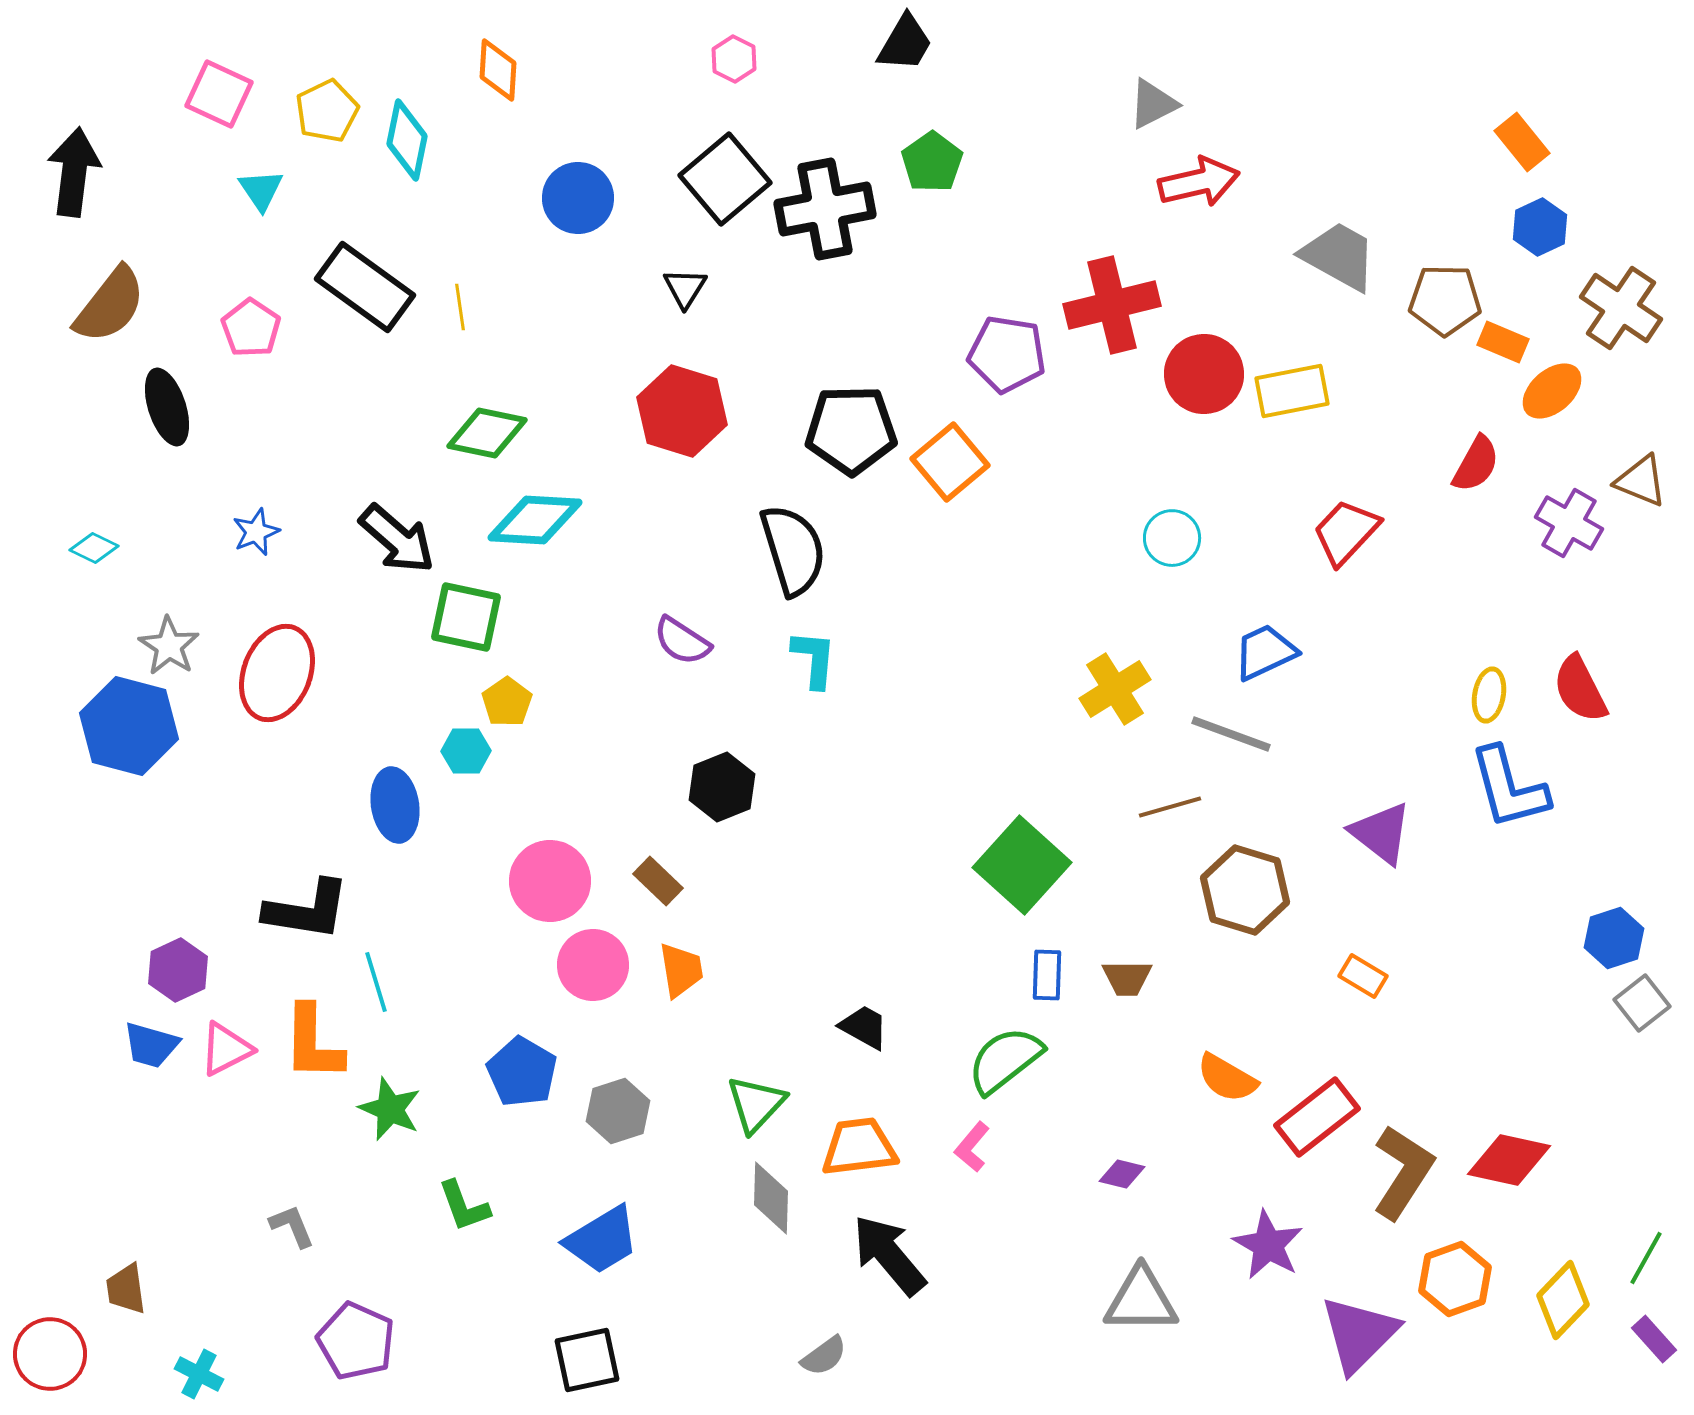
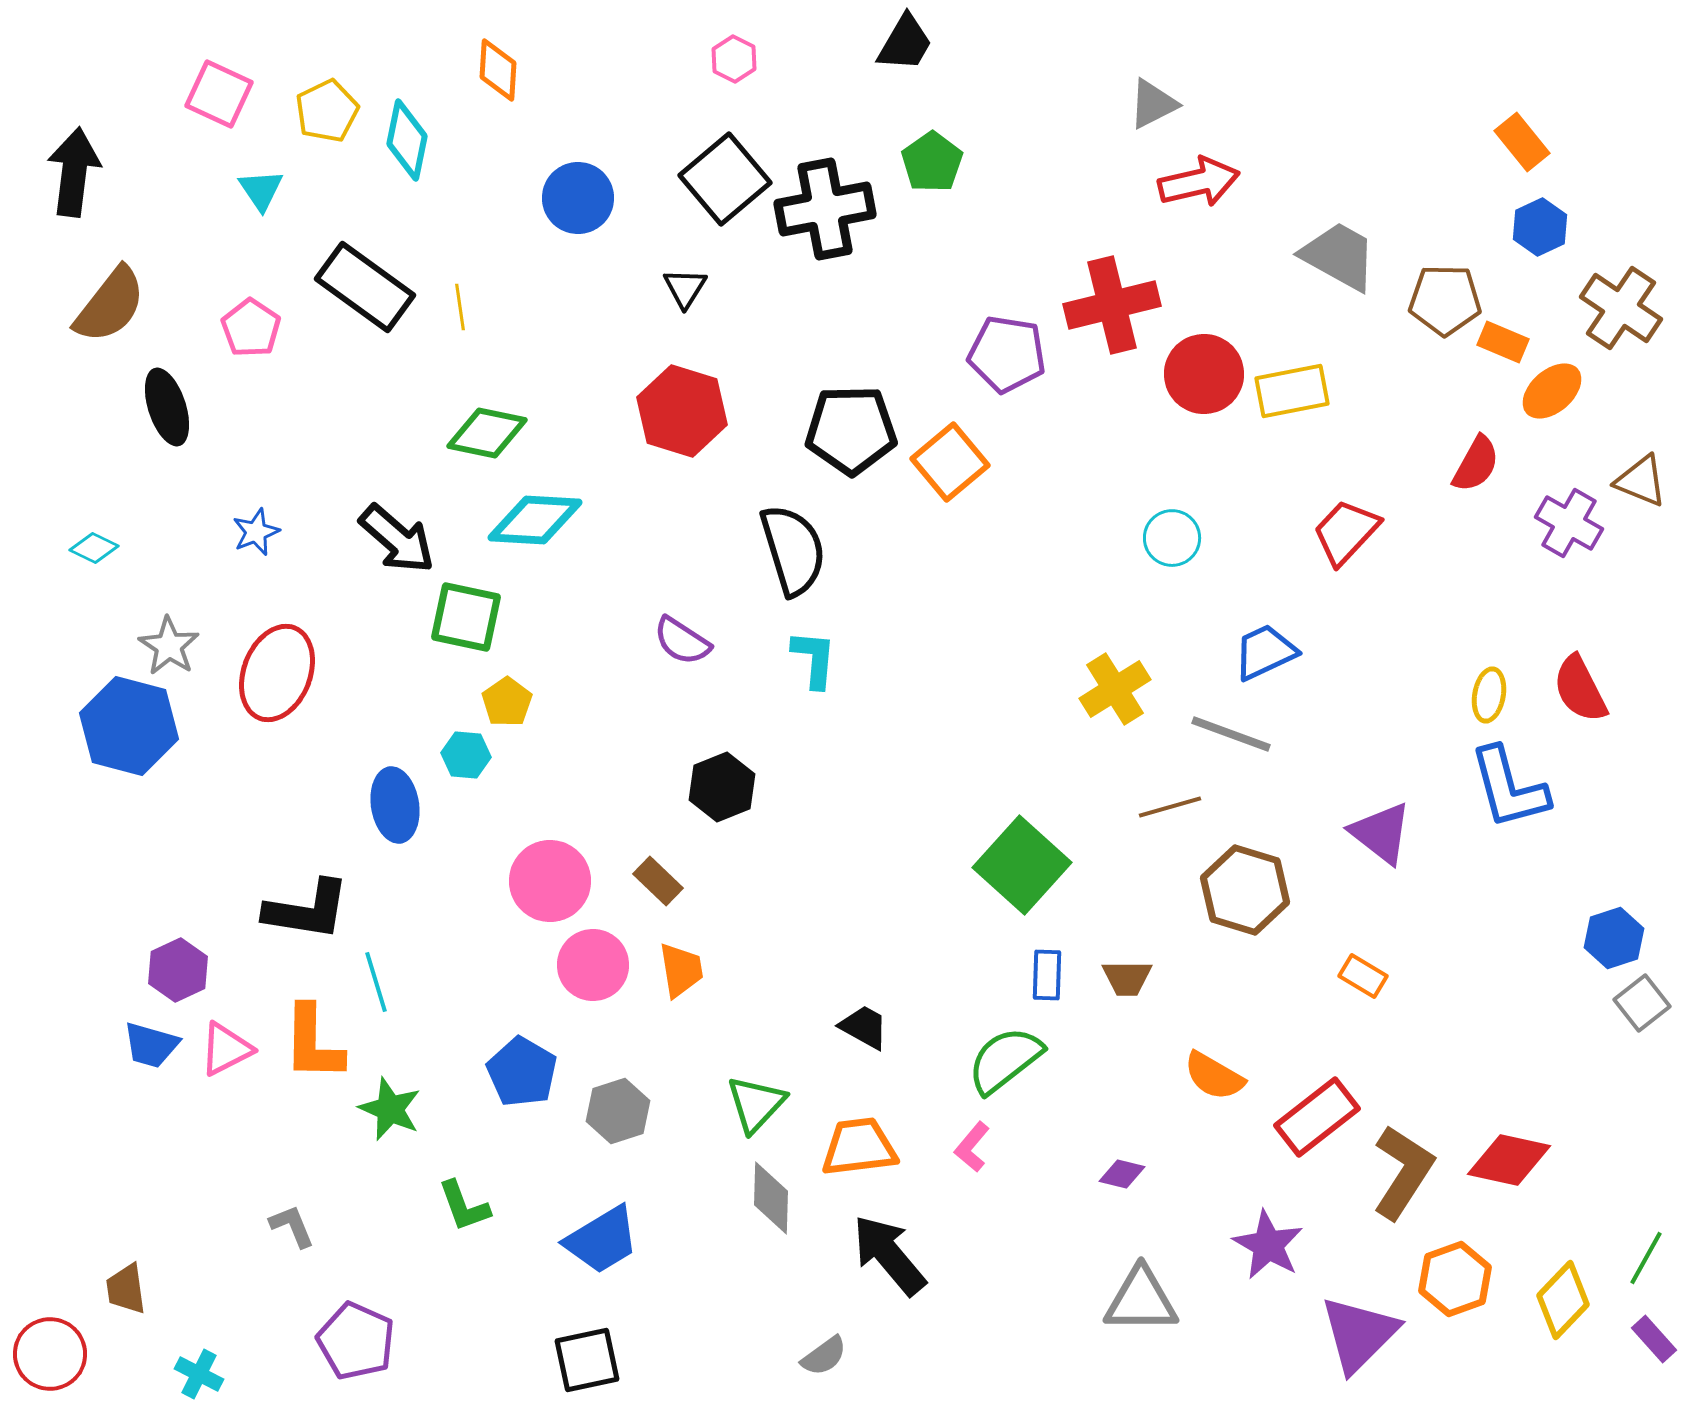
cyan hexagon at (466, 751): moved 4 px down; rotated 6 degrees clockwise
orange semicircle at (1227, 1078): moved 13 px left, 2 px up
